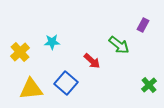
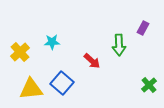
purple rectangle: moved 3 px down
green arrow: rotated 50 degrees clockwise
blue square: moved 4 px left
